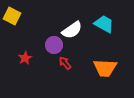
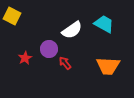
purple circle: moved 5 px left, 4 px down
orange trapezoid: moved 3 px right, 2 px up
